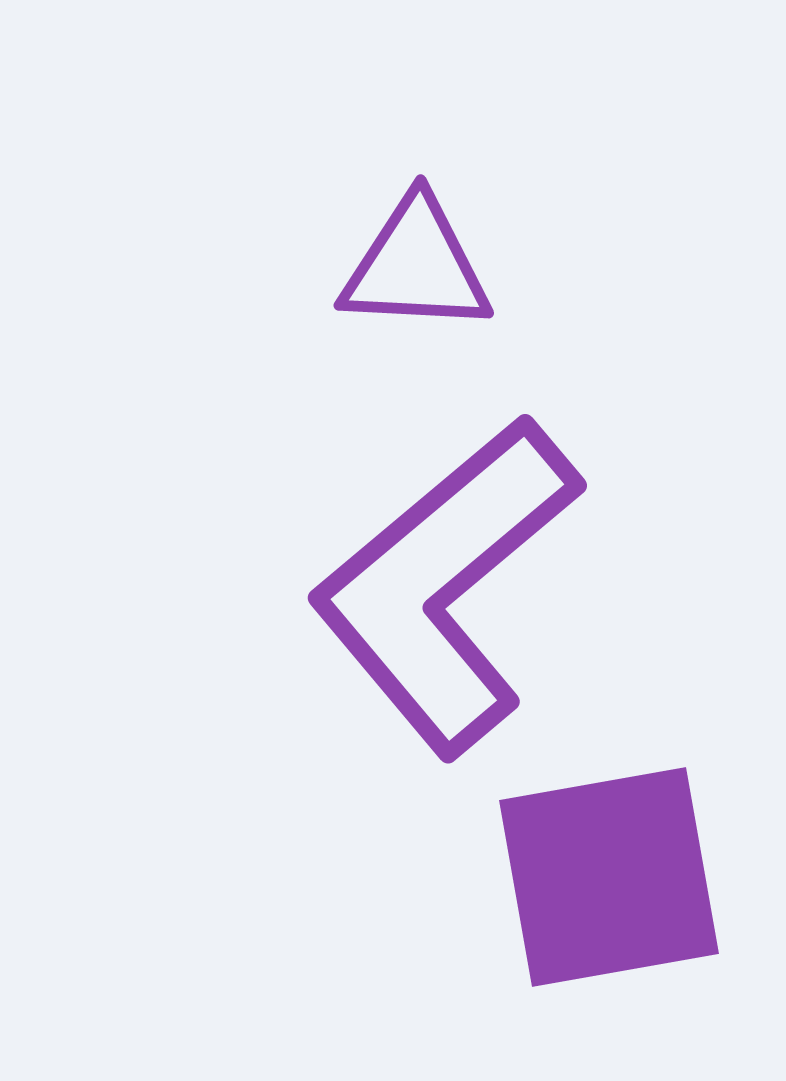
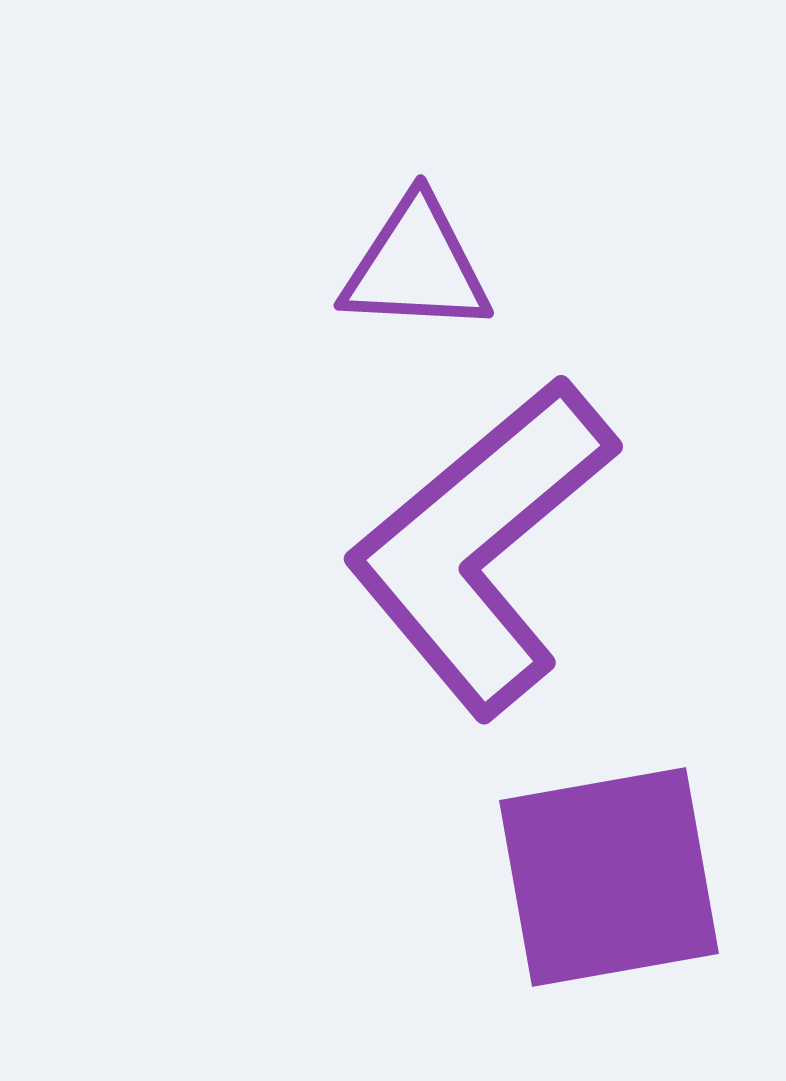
purple L-shape: moved 36 px right, 39 px up
